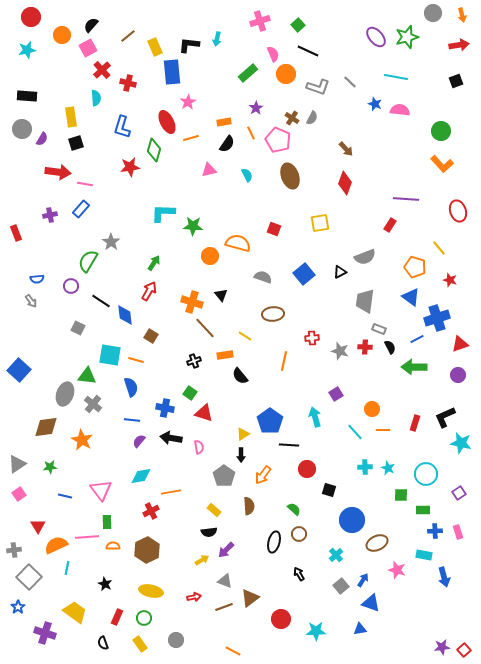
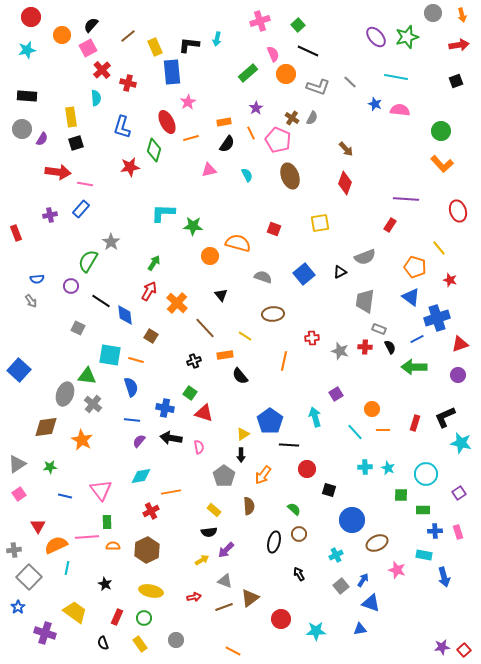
orange cross at (192, 302): moved 15 px left, 1 px down; rotated 25 degrees clockwise
cyan cross at (336, 555): rotated 16 degrees clockwise
